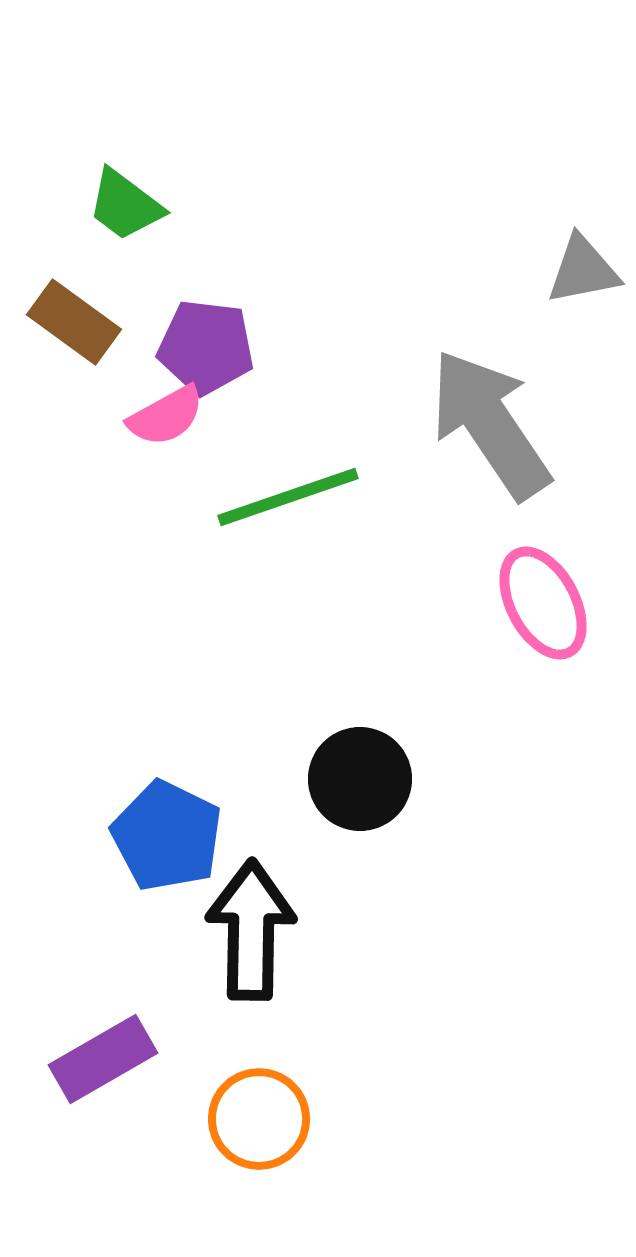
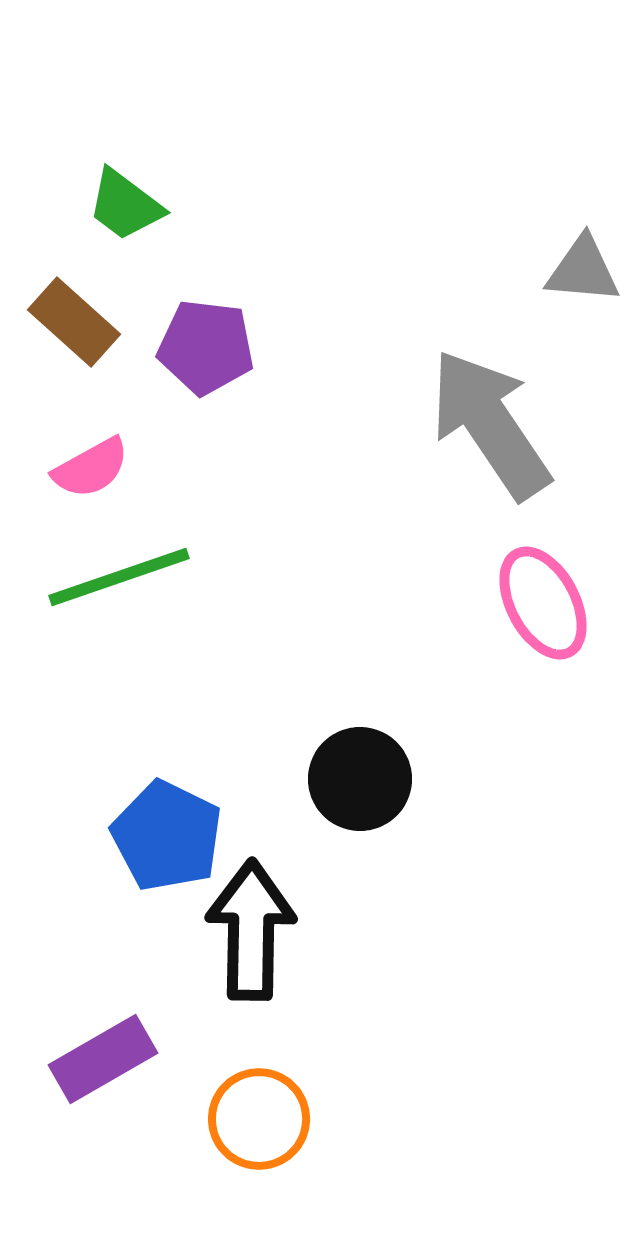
gray triangle: rotated 16 degrees clockwise
brown rectangle: rotated 6 degrees clockwise
pink semicircle: moved 75 px left, 52 px down
green line: moved 169 px left, 80 px down
